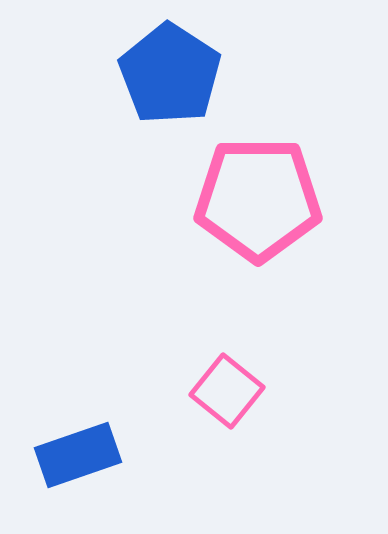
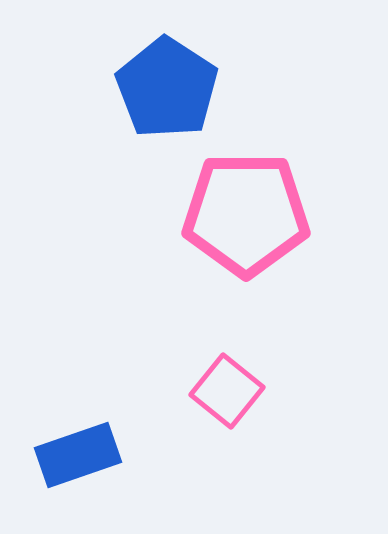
blue pentagon: moved 3 px left, 14 px down
pink pentagon: moved 12 px left, 15 px down
